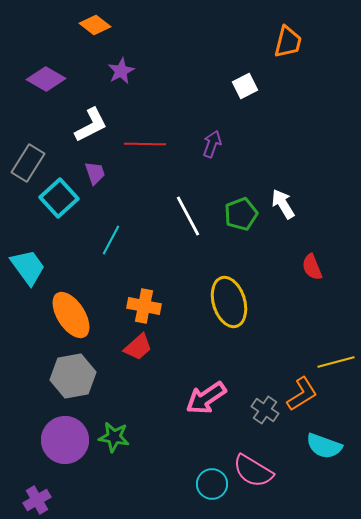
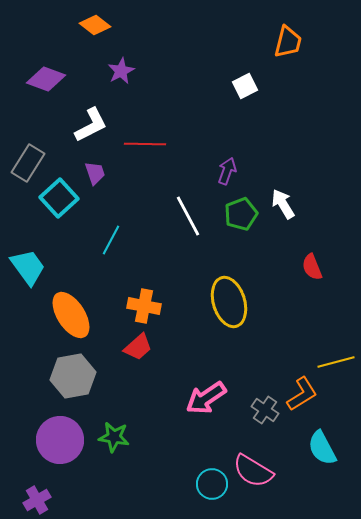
purple diamond: rotated 9 degrees counterclockwise
purple arrow: moved 15 px right, 27 px down
purple circle: moved 5 px left
cyan semicircle: moved 2 px left, 2 px down; rotated 42 degrees clockwise
